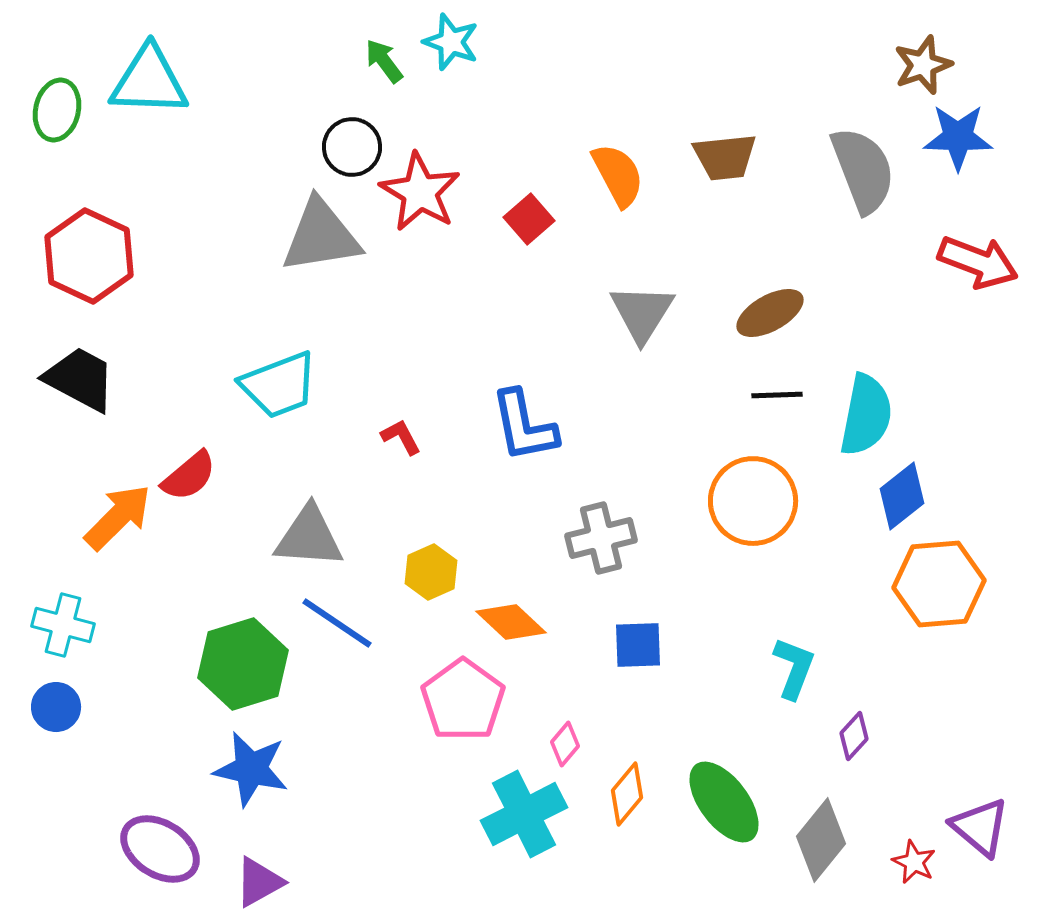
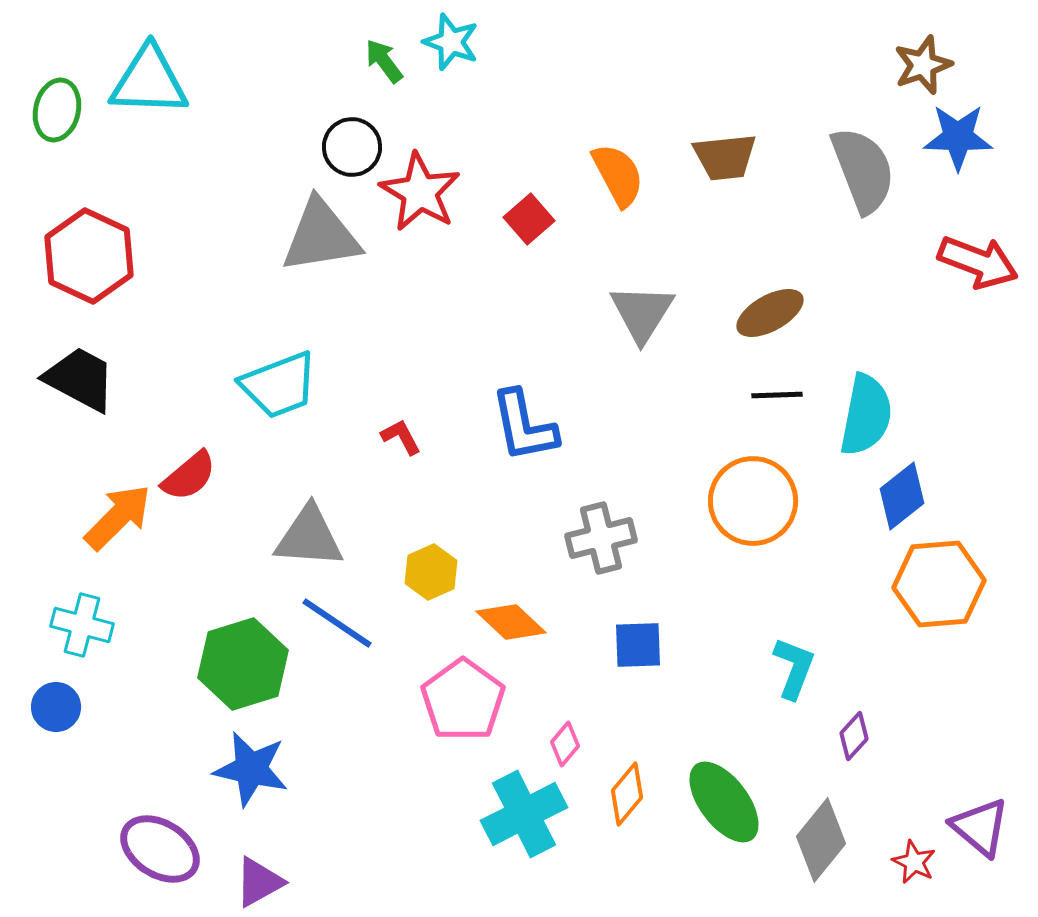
cyan cross at (63, 625): moved 19 px right
